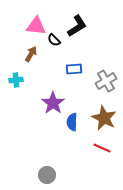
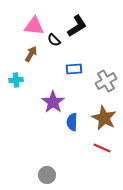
pink triangle: moved 2 px left
purple star: moved 1 px up
